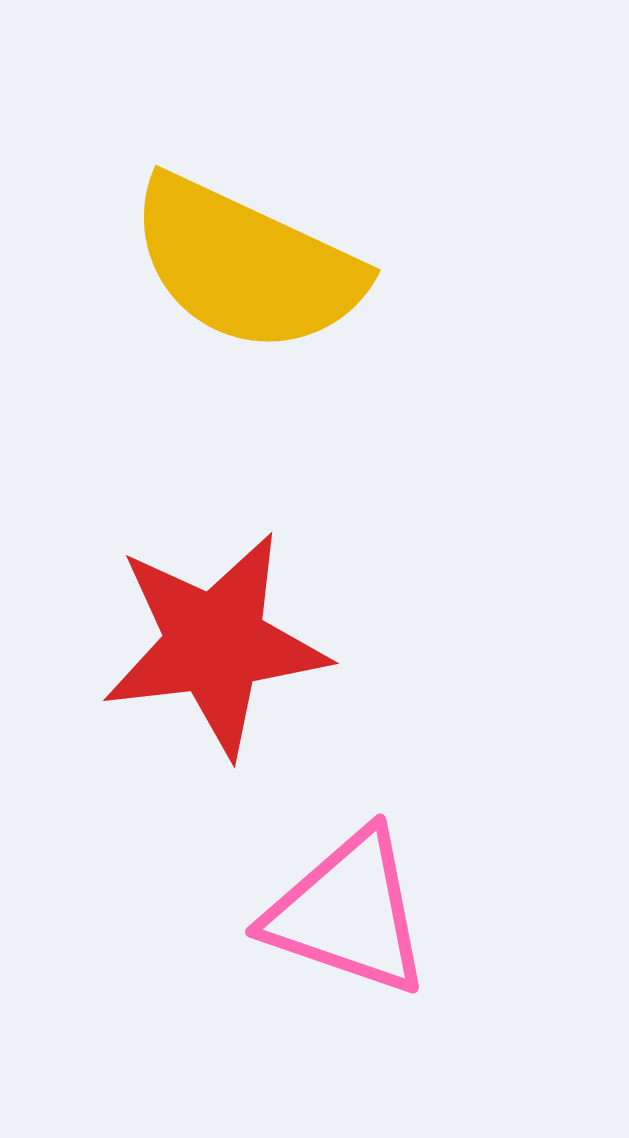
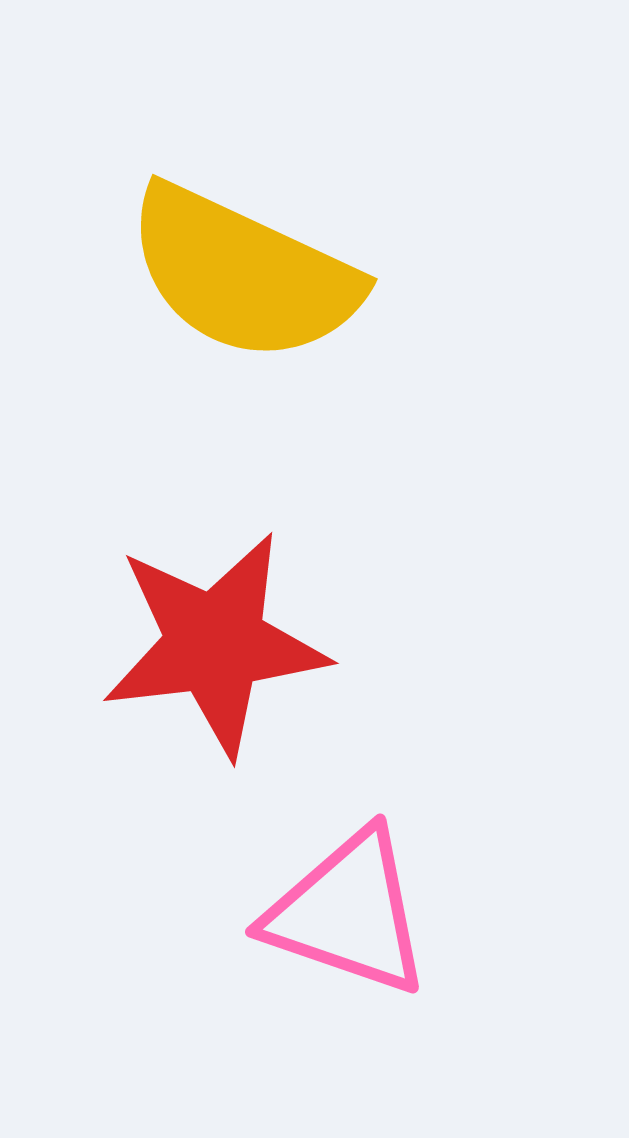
yellow semicircle: moved 3 px left, 9 px down
